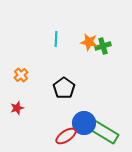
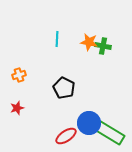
cyan line: moved 1 px right
green cross: rotated 28 degrees clockwise
orange cross: moved 2 px left; rotated 24 degrees clockwise
black pentagon: rotated 10 degrees counterclockwise
blue circle: moved 5 px right
green rectangle: moved 6 px right, 1 px down
